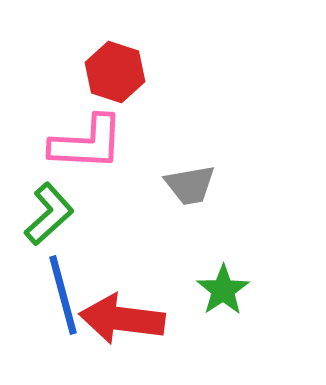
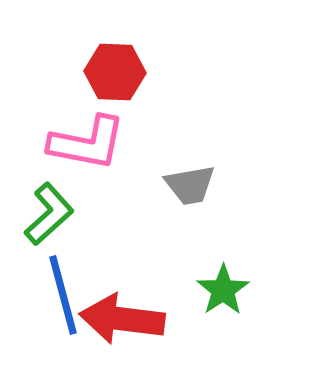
red hexagon: rotated 16 degrees counterclockwise
pink L-shape: rotated 8 degrees clockwise
